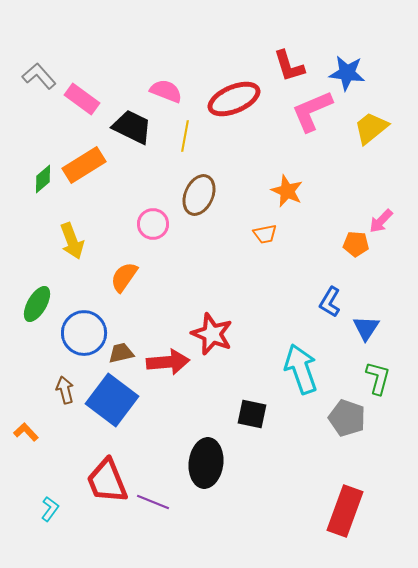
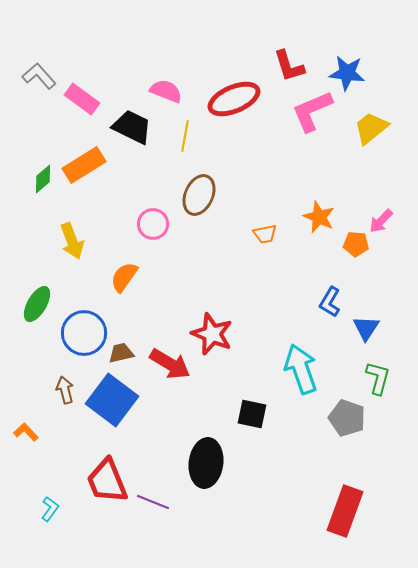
orange star: moved 32 px right, 26 px down
red arrow: moved 2 px right, 2 px down; rotated 36 degrees clockwise
